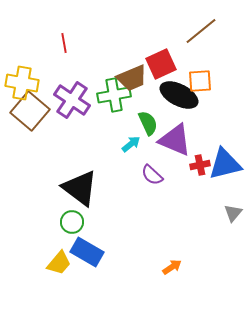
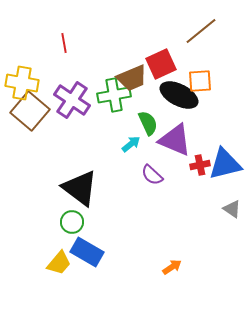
gray triangle: moved 1 px left, 4 px up; rotated 36 degrees counterclockwise
